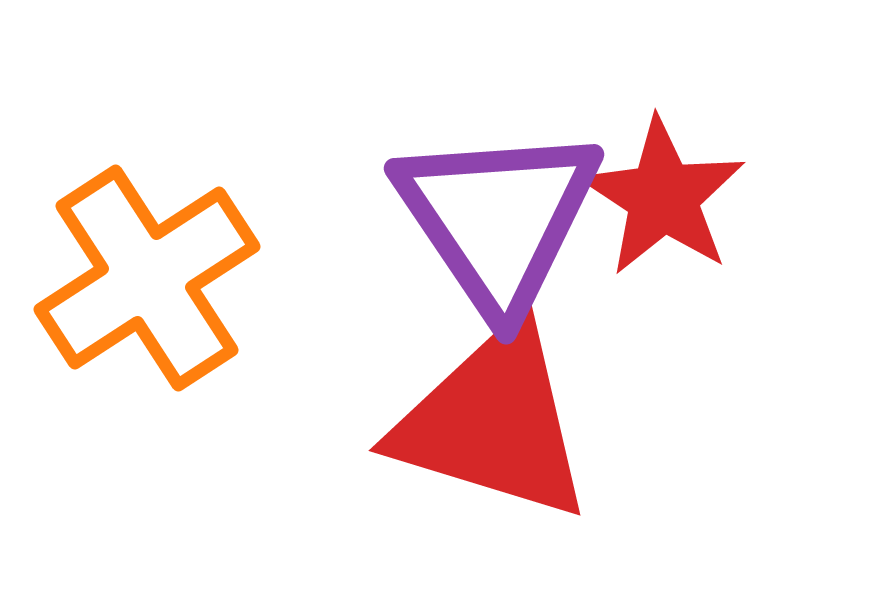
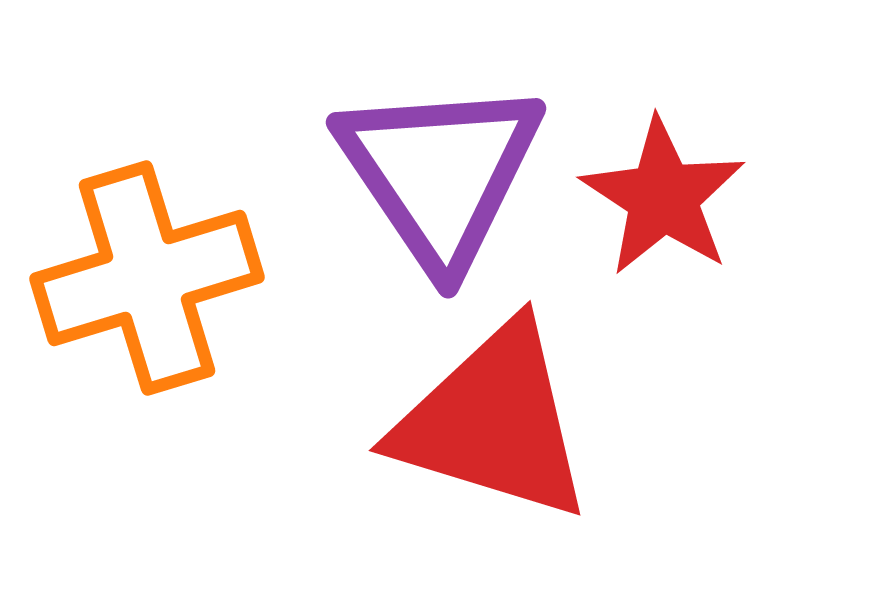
purple triangle: moved 58 px left, 46 px up
orange cross: rotated 16 degrees clockwise
